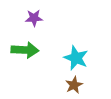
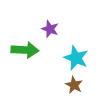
purple star: moved 16 px right, 11 px down; rotated 24 degrees clockwise
brown star: rotated 18 degrees counterclockwise
